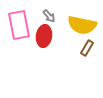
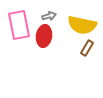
gray arrow: rotated 64 degrees counterclockwise
